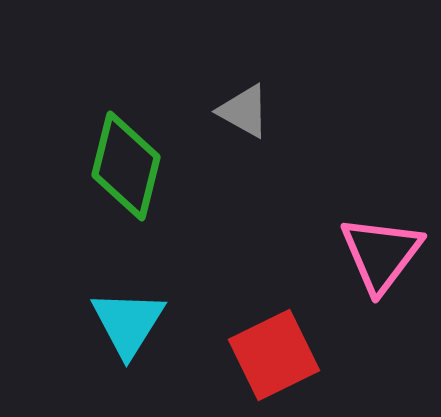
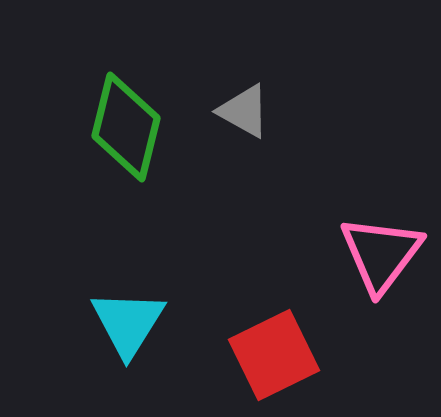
green diamond: moved 39 px up
